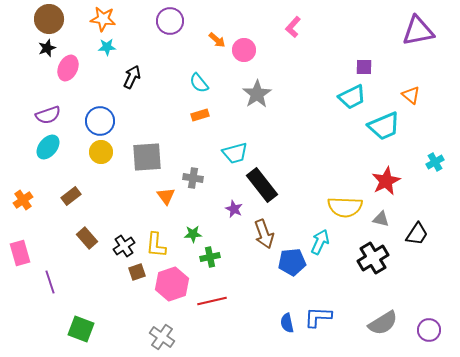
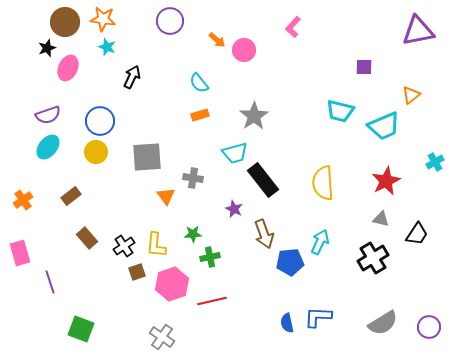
brown circle at (49, 19): moved 16 px right, 3 px down
cyan star at (107, 47): rotated 24 degrees clockwise
gray star at (257, 94): moved 3 px left, 22 px down
orange triangle at (411, 95): rotated 42 degrees clockwise
cyan trapezoid at (352, 97): moved 12 px left, 14 px down; rotated 40 degrees clockwise
yellow circle at (101, 152): moved 5 px left
black rectangle at (262, 185): moved 1 px right, 5 px up
yellow semicircle at (345, 207): moved 22 px left, 24 px up; rotated 84 degrees clockwise
blue pentagon at (292, 262): moved 2 px left
purple circle at (429, 330): moved 3 px up
